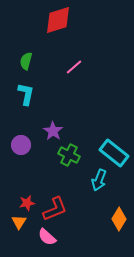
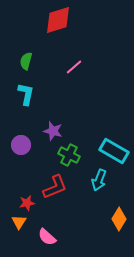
purple star: rotated 18 degrees counterclockwise
cyan rectangle: moved 2 px up; rotated 8 degrees counterclockwise
red L-shape: moved 22 px up
